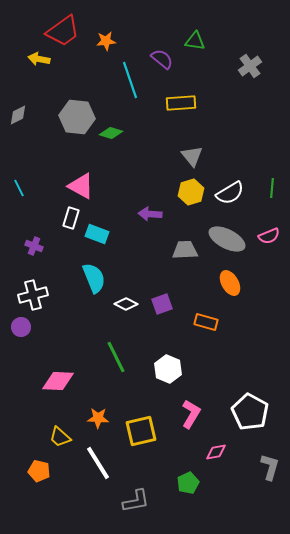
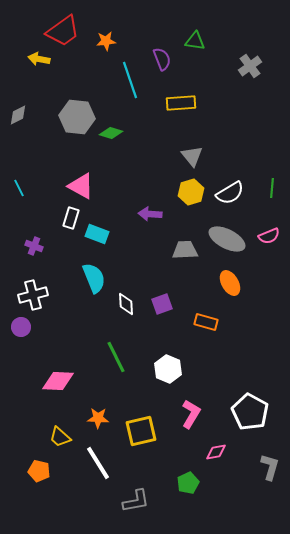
purple semicircle at (162, 59): rotated 30 degrees clockwise
white diamond at (126, 304): rotated 60 degrees clockwise
